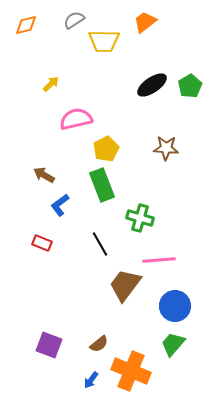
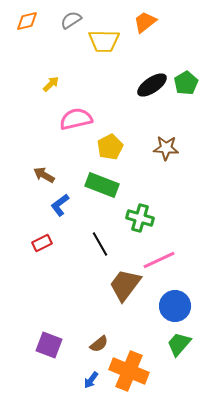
gray semicircle: moved 3 px left
orange diamond: moved 1 px right, 4 px up
green pentagon: moved 4 px left, 3 px up
yellow pentagon: moved 4 px right, 2 px up
green rectangle: rotated 48 degrees counterclockwise
red rectangle: rotated 48 degrees counterclockwise
pink line: rotated 20 degrees counterclockwise
green trapezoid: moved 6 px right
orange cross: moved 2 px left
